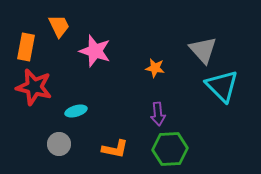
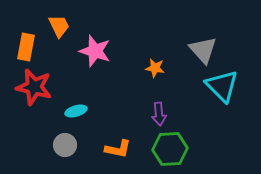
purple arrow: moved 1 px right
gray circle: moved 6 px right, 1 px down
orange L-shape: moved 3 px right
